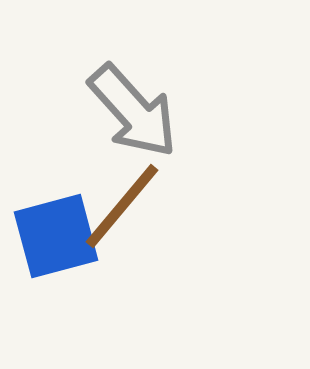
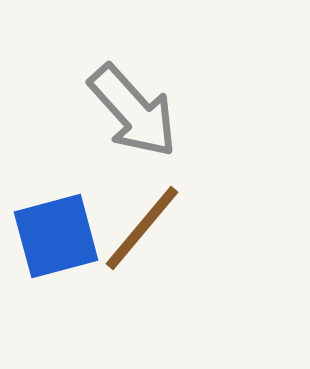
brown line: moved 20 px right, 22 px down
